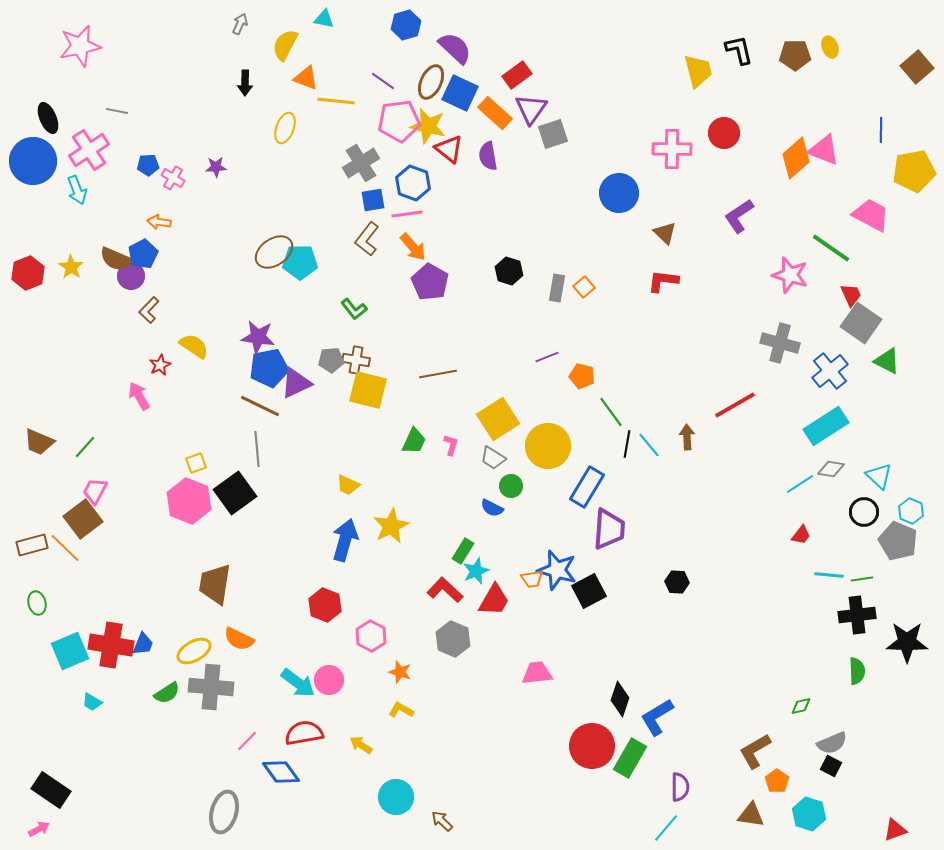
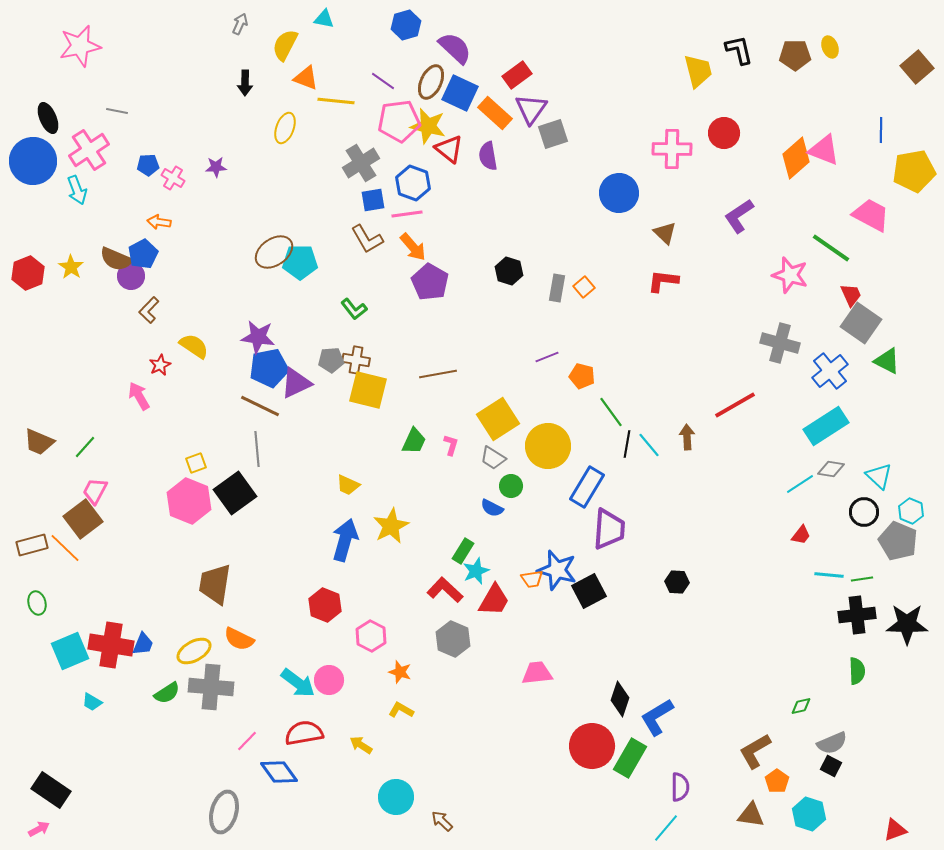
brown L-shape at (367, 239): rotated 68 degrees counterclockwise
black star at (907, 642): moved 18 px up
blue diamond at (281, 772): moved 2 px left
